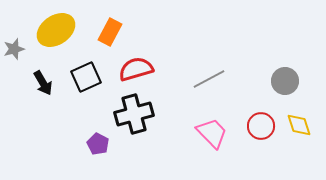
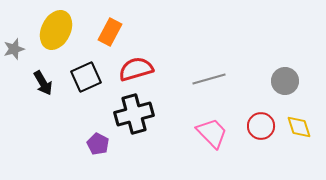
yellow ellipse: rotated 30 degrees counterclockwise
gray line: rotated 12 degrees clockwise
yellow diamond: moved 2 px down
